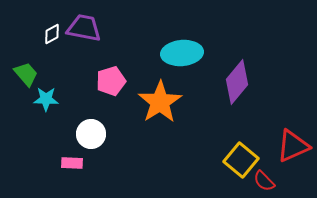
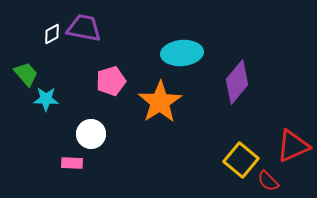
red semicircle: moved 4 px right
